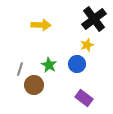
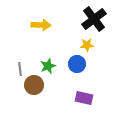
yellow star: rotated 16 degrees clockwise
green star: moved 1 px left, 1 px down; rotated 21 degrees clockwise
gray line: rotated 24 degrees counterclockwise
purple rectangle: rotated 24 degrees counterclockwise
